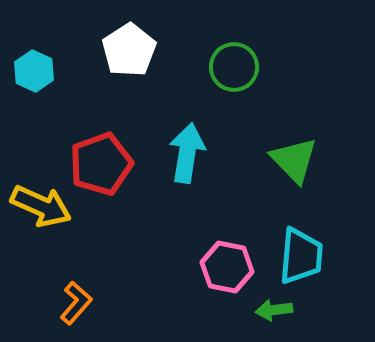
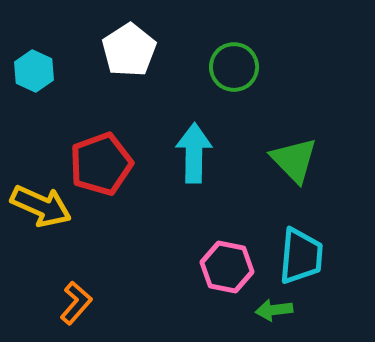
cyan arrow: moved 7 px right; rotated 8 degrees counterclockwise
